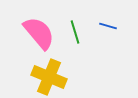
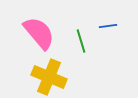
blue line: rotated 24 degrees counterclockwise
green line: moved 6 px right, 9 px down
